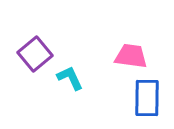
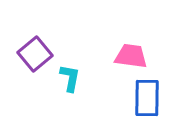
cyan L-shape: rotated 36 degrees clockwise
